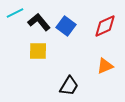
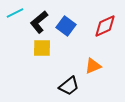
black L-shape: rotated 90 degrees counterclockwise
yellow square: moved 4 px right, 3 px up
orange triangle: moved 12 px left
black trapezoid: rotated 20 degrees clockwise
